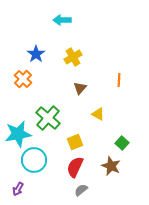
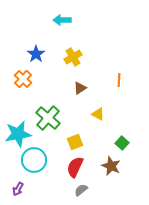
brown triangle: rotated 16 degrees clockwise
